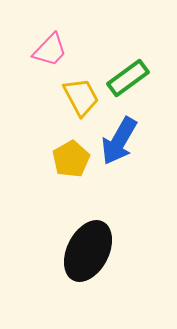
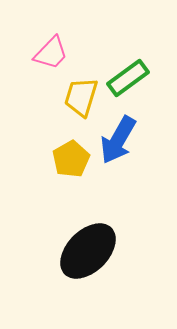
pink trapezoid: moved 1 px right, 3 px down
yellow trapezoid: rotated 135 degrees counterclockwise
blue arrow: moved 1 px left, 1 px up
black ellipse: rotated 18 degrees clockwise
